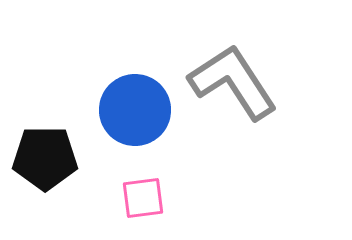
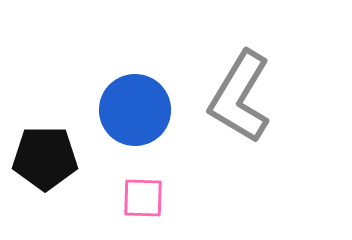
gray L-shape: moved 7 px right, 15 px down; rotated 116 degrees counterclockwise
pink square: rotated 9 degrees clockwise
